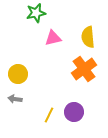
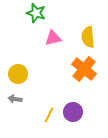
green star: rotated 30 degrees clockwise
orange cross: rotated 15 degrees counterclockwise
purple circle: moved 1 px left
